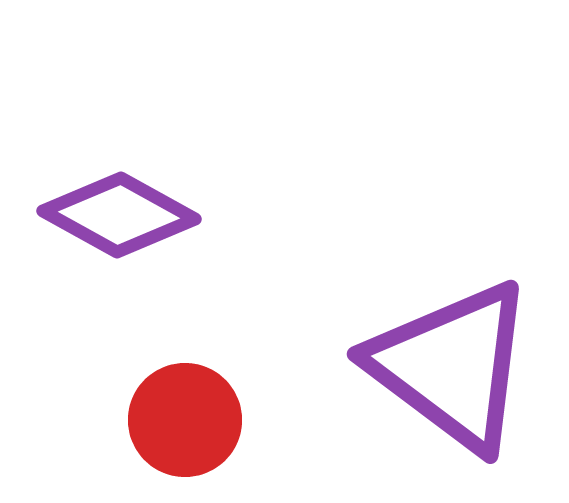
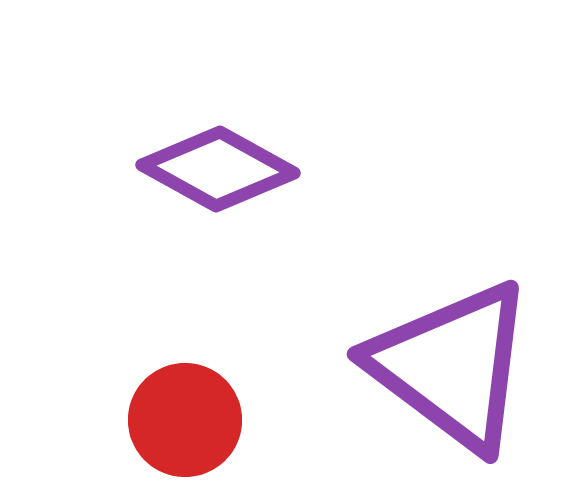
purple diamond: moved 99 px right, 46 px up
